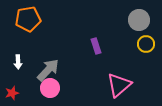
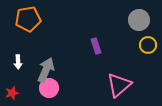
yellow circle: moved 2 px right, 1 px down
gray arrow: moved 2 px left; rotated 20 degrees counterclockwise
pink circle: moved 1 px left
